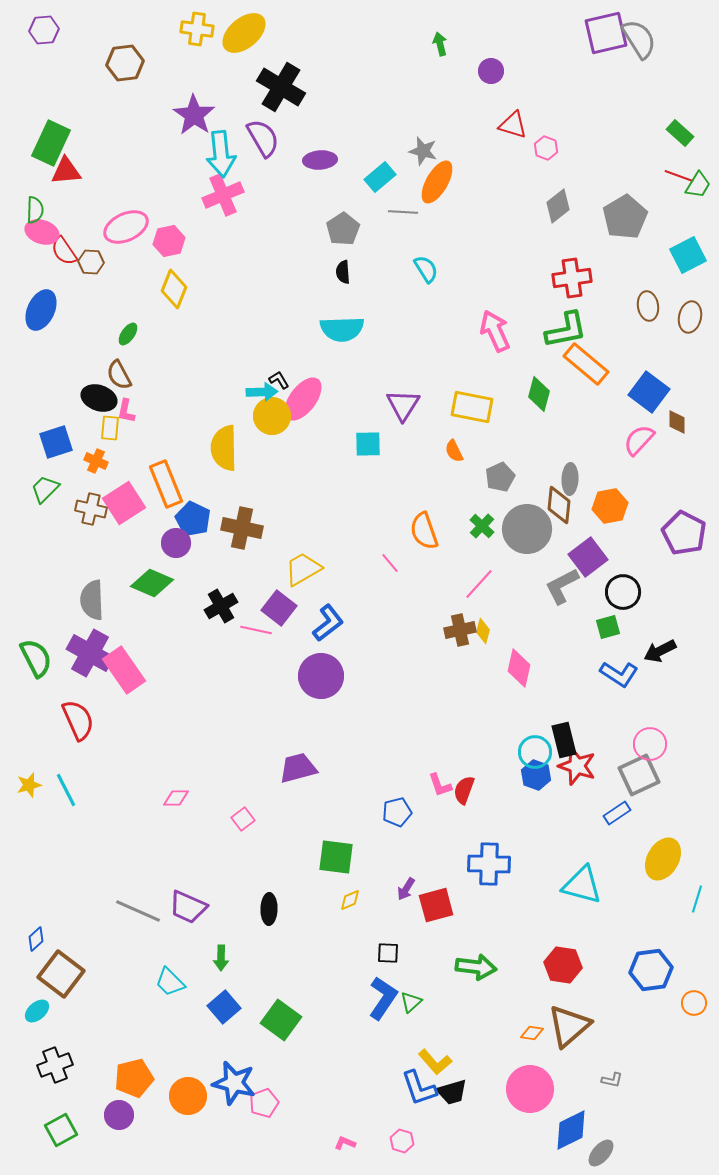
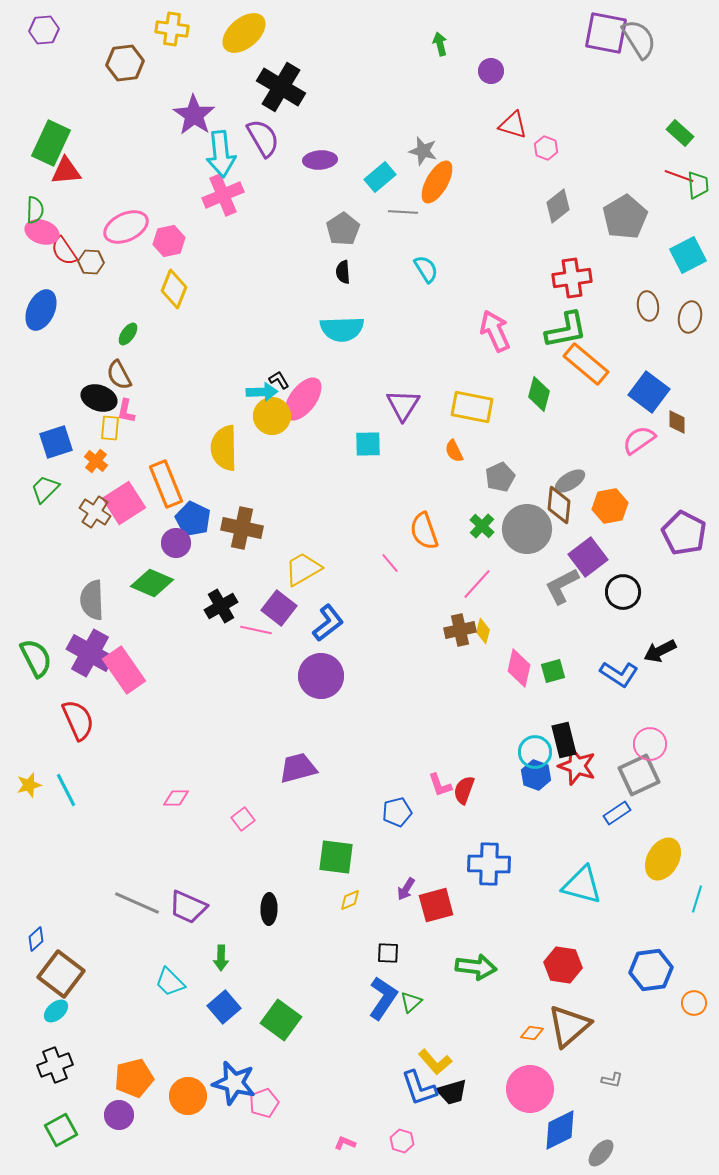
yellow cross at (197, 29): moved 25 px left
purple square at (606, 33): rotated 24 degrees clockwise
green trapezoid at (698, 185): rotated 36 degrees counterclockwise
pink semicircle at (639, 440): rotated 12 degrees clockwise
orange cross at (96, 461): rotated 15 degrees clockwise
gray ellipse at (570, 479): moved 2 px down; rotated 56 degrees clockwise
brown cross at (91, 509): moved 4 px right, 3 px down; rotated 20 degrees clockwise
pink line at (479, 584): moved 2 px left
green square at (608, 627): moved 55 px left, 44 px down
gray line at (138, 911): moved 1 px left, 8 px up
cyan ellipse at (37, 1011): moved 19 px right
blue diamond at (571, 1130): moved 11 px left
